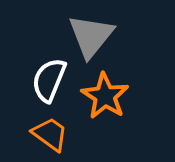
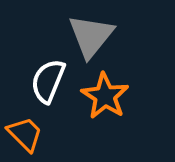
white semicircle: moved 1 px left, 1 px down
orange trapezoid: moved 25 px left; rotated 9 degrees clockwise
